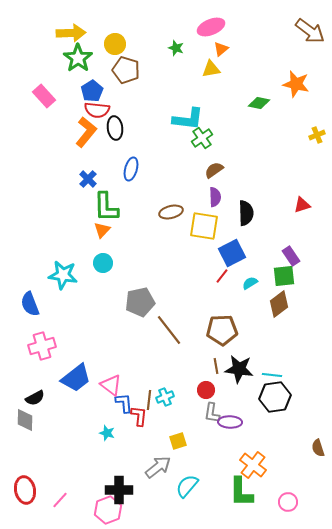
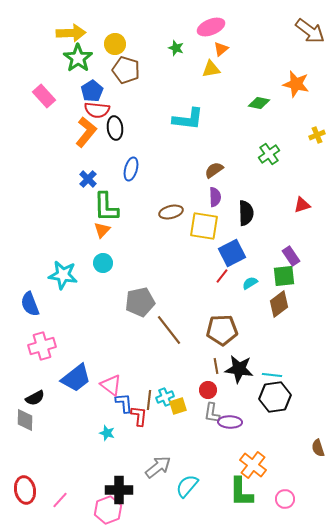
green cross at (202, 138): moved 67 px right, 16 px down
red circle at (206, 390): moved 2 px right
yellow square at (178, 441): moved 35 px up
pink circle at (288, 502): moved 3 px left, 3 px up
